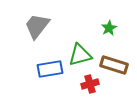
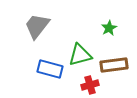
brown rectangle: rotated 24 degrees counterclockwise
blue rectangle: rotated 25 degrees clockwise
red cross: moved 1 px down
